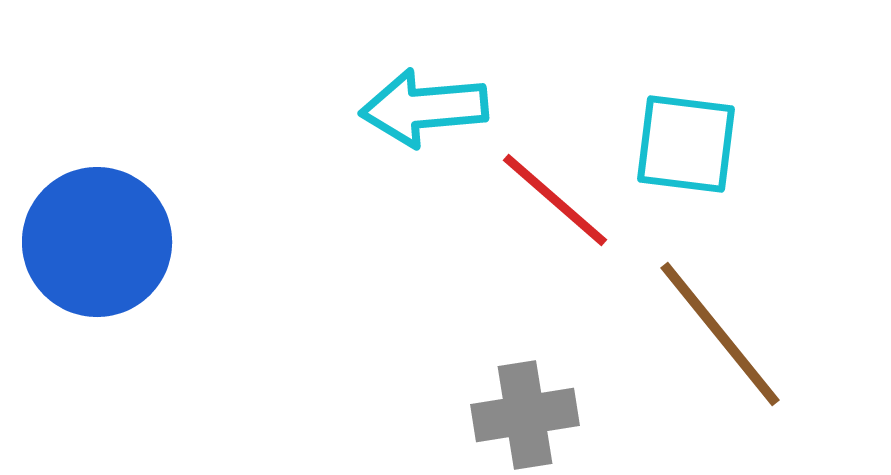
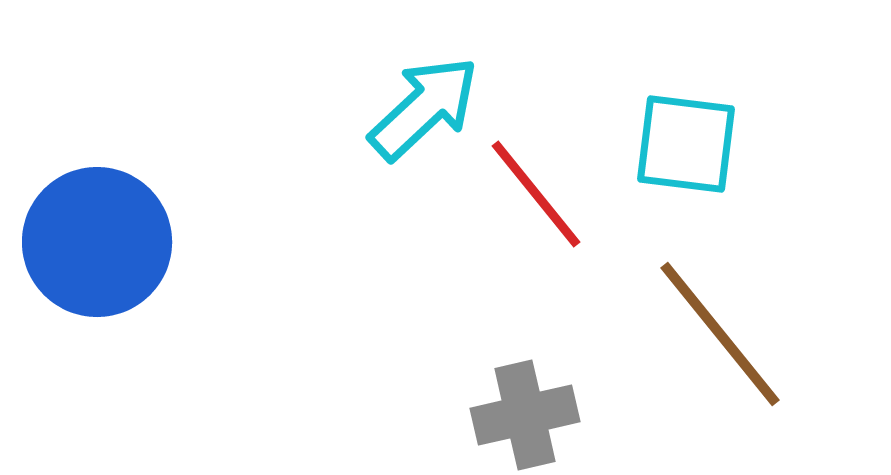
cyan arrow: rotated 142 degrees clockwise
red line: moved 19 px left, 6 px up; rotated 10 degrees clockwise
gray cross: rotated 4 degrees counterclockwise
